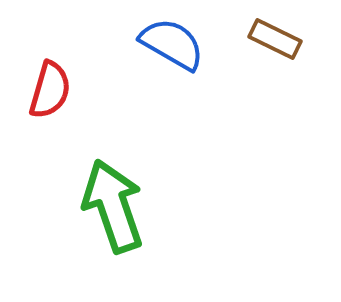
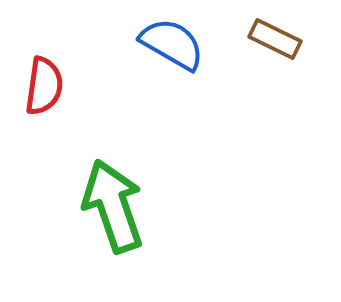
red semicircle: moved 6 px left, 4 px up; rotated 8 degrees counterclockwise
